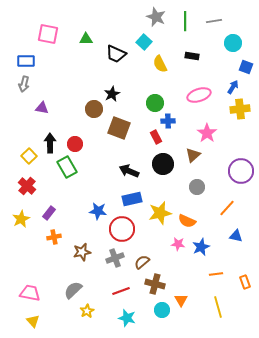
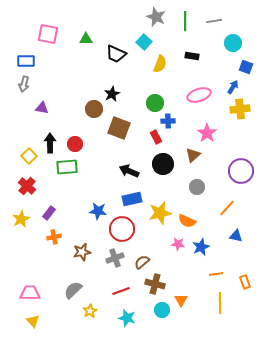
yellow semicircle at (160, 64): rotated 132 degrees counterclockwise
green rectangle at (67, 167): rotated 65 degrees counterclockwise
pink trapezoid at (30, 293): rotated 10 degrees counterclockwise
yellow line at (218, 307): moved 2 px right, 4 px up; rotated 15 degrees clockwise
yellow star at (87, 311): moved 3 px right
